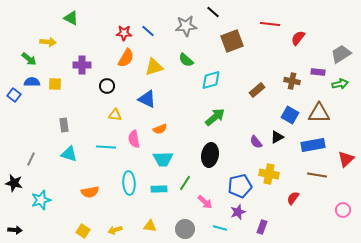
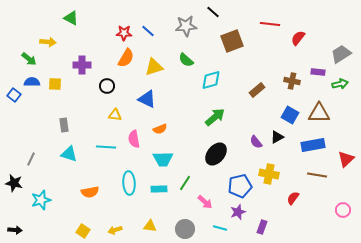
black ellipse at (210, 155): moved 6 px right, 1 px up; rotated 30 degrees clockwise
